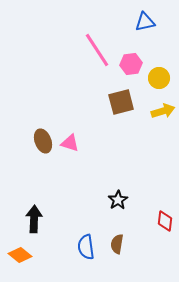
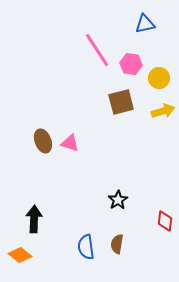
blue triangle: moved 2 px down
pink hexagon: rotated 15 degrees clockwise
